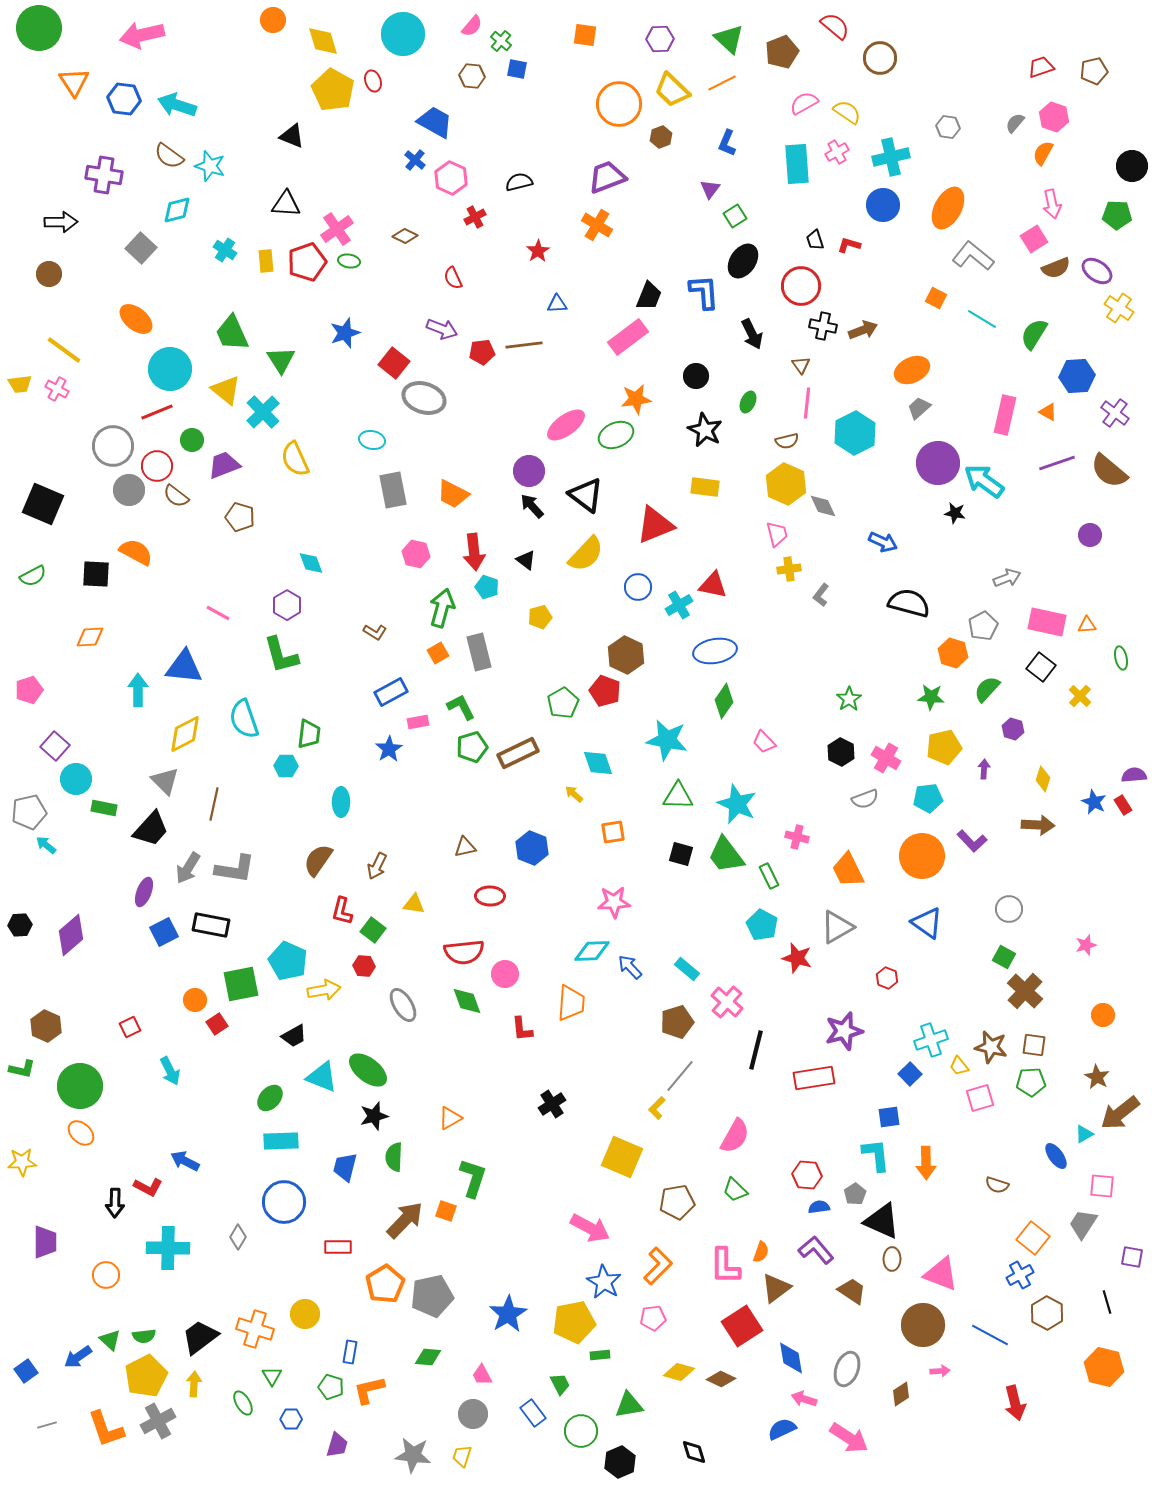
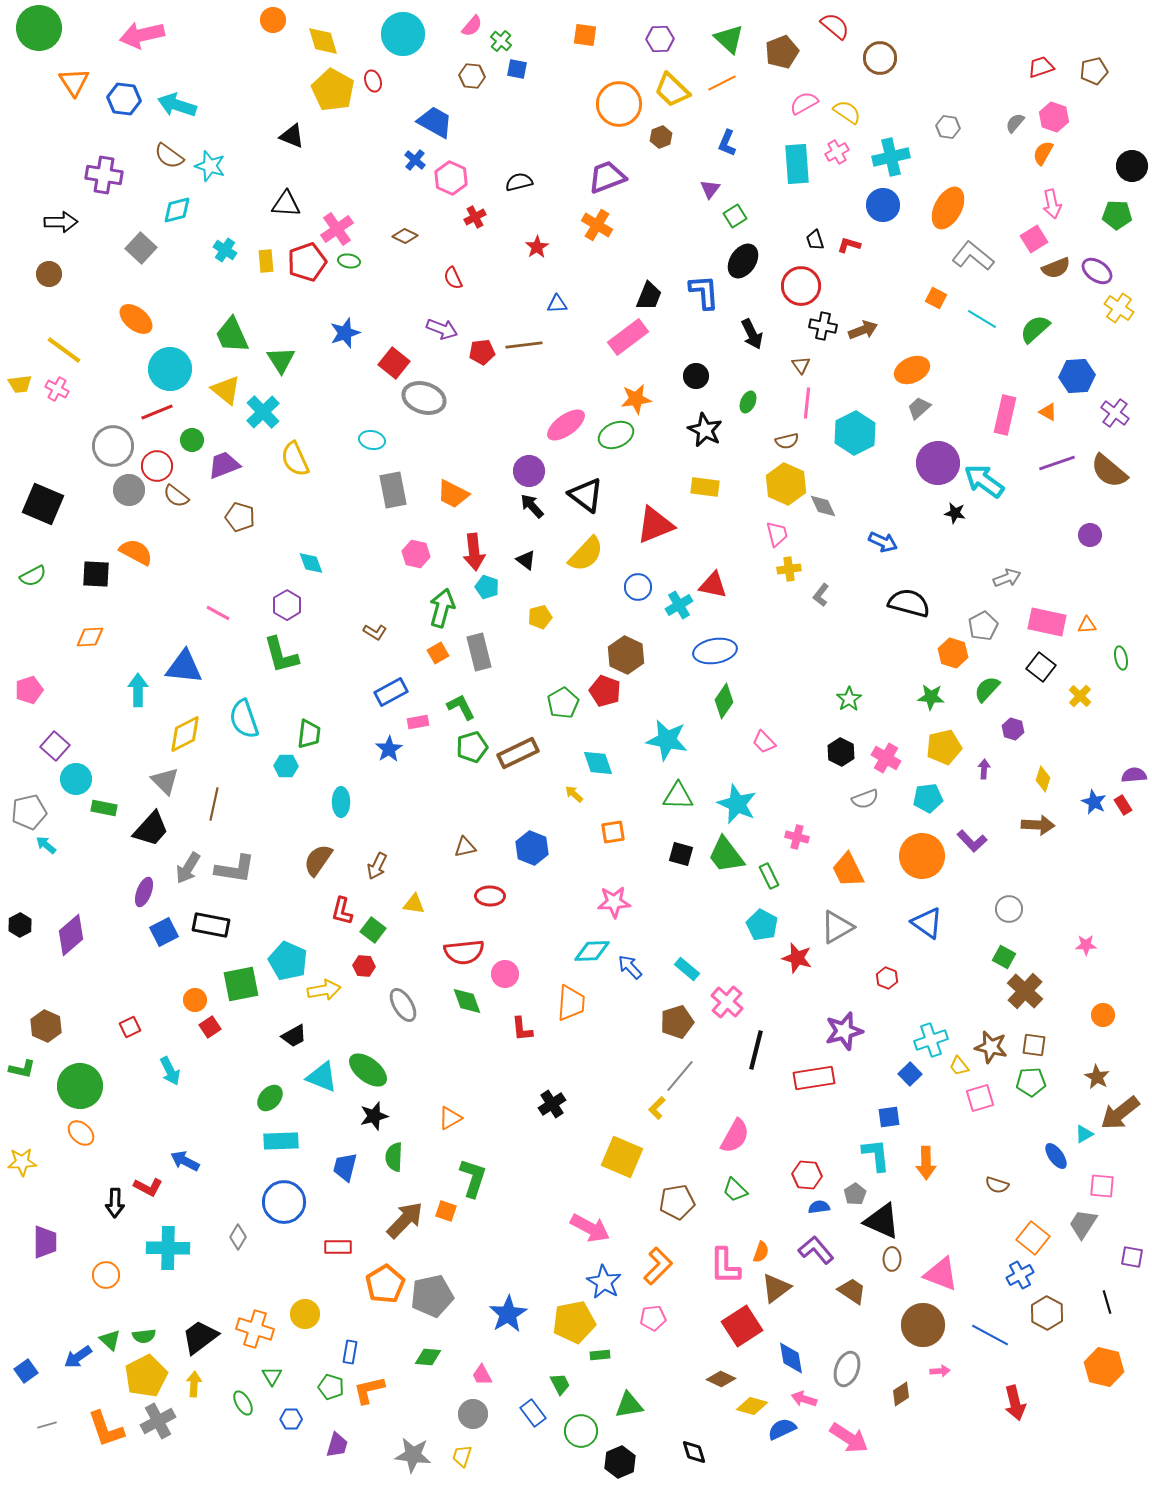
red star at (538, 251): moved 1 px left, 4 px up
green trapezoid at (232, 333): moved 2 px down
green semicircle at (1034, 334): moved 1 px right, 5 px up; rotated 16 degrees clockwise
black hexagon at (20, 925): rotated 25 degrees counterclockwise
pink star at (1086, 945): rotated 15 degrees clockwise
red square at (217, 1024): moved 7 px left, 3 px down
yellow diamond at (679, 1372): moved 73 px right, 34 px down
